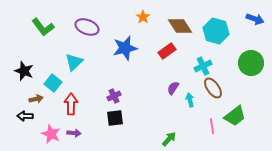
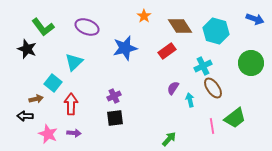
orange star: moved 1 px right, 1 px up
black star: moved 3 px right, 22 px up
green trapezoid: moved 2 px down
pink star: moved 3 px left
